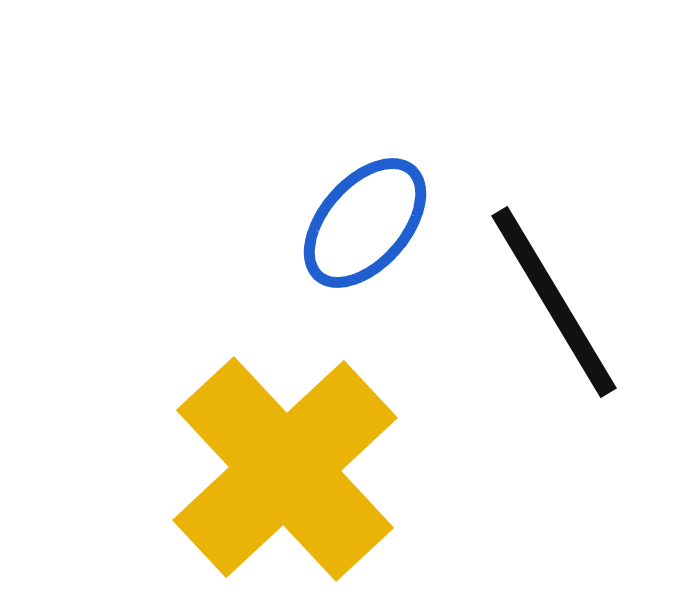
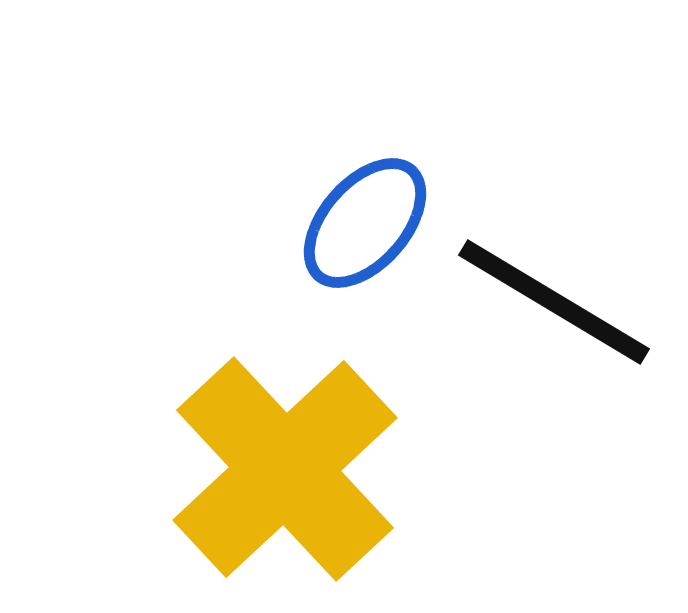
black line: rotated 28 degrees counterclockwise
